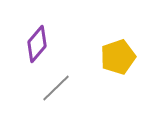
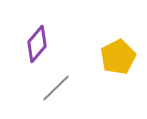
yellow pentagon: rotated 8 degrees counterclockwise
